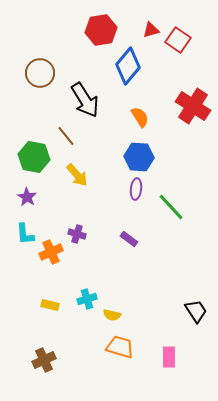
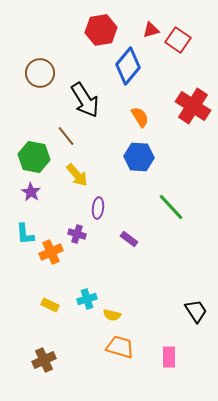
purple ellipse: moved 38 px left, 19 px down
purple star: moved 4 px right, 5 px up
yellow rectangle: rotated 12 degrees clockwise
